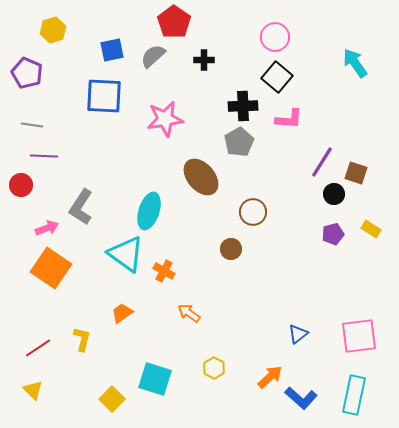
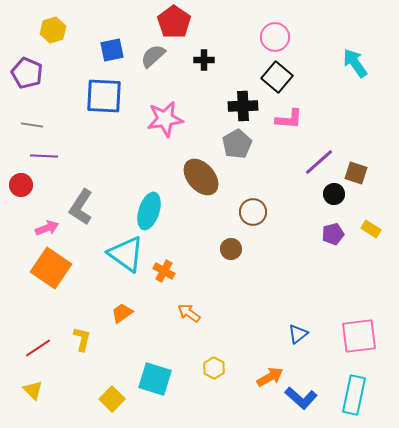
gray pentagon at (239, 142): moved 2 px left, 2 px down
purple line at (322, 162): moved 3 px left; rotated 16 degrees clockwise
orange arrow at (270, 377): rotated 12 degrees clockwise
